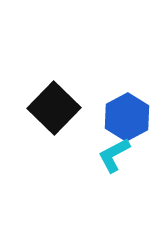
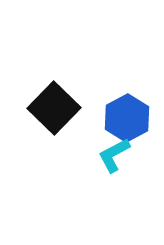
blue hexagon: moved 1 px down
